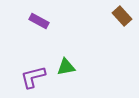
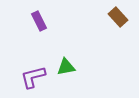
brown rectangle: moved 4 px left, 1 px down
purple rectangle: rotated 36 degrees clockwise
